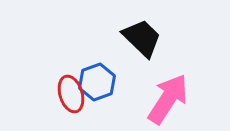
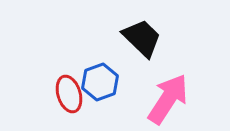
blue hexagon: moved 3 px right
red ellipse: moved 2 px left
